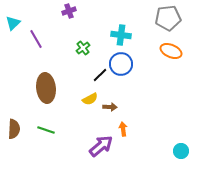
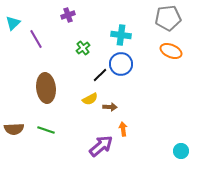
purple cross: moved 1 px left, 4 px down
brown semicircle: rotated 84 degrees clockwise
